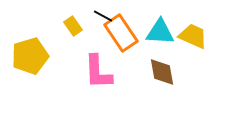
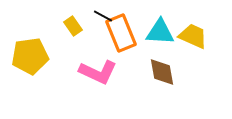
orange rectangle: rotated 12 degrees clockwise
yellow pentagon: rotated 9 degrees clockwise
pink L-shape: rotated 63 degrees counterclockwise
